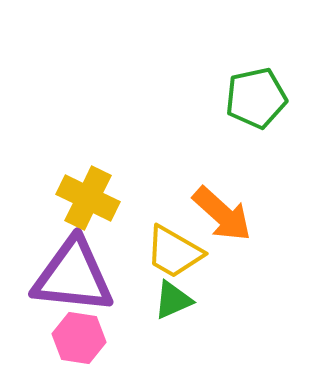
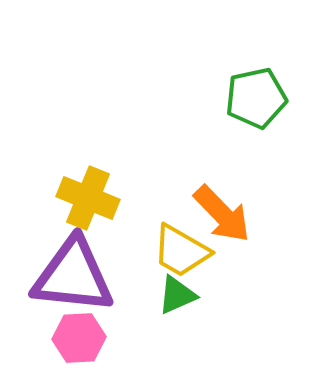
yellow cross: rotated 4 degrees counterclockwise
orange arrow: rotated 4 degrees clockwise
yellow trapezoid: moved 7 px right, 1 px up
green triangle: moved 4 px right, 5 px up
pink hexagon: rotated 12 degrees counterclockwise
